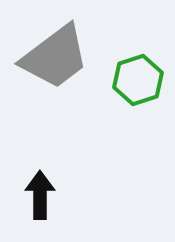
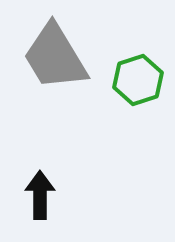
gray trapezoid: rotated 96 degrees clockwise
